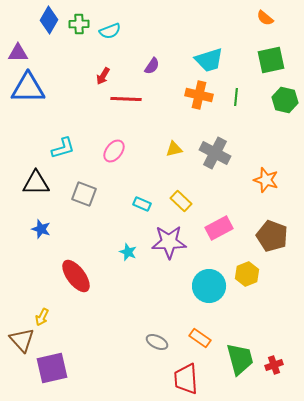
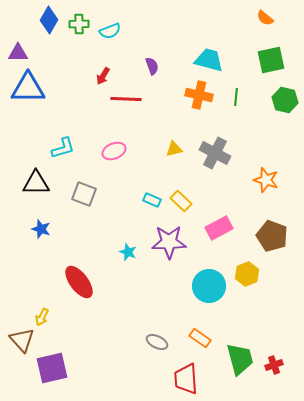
cyan trapezoid: rotated 148 degrees counterclockwise
purple semicircle: rotated 54 degrees counterclockwise
pink ellipse: rotated 30 degrees clockwise
cyan rectangle: moved 10 px right, 4 px up
red ellipse: moved 3 px right, 6 px down
